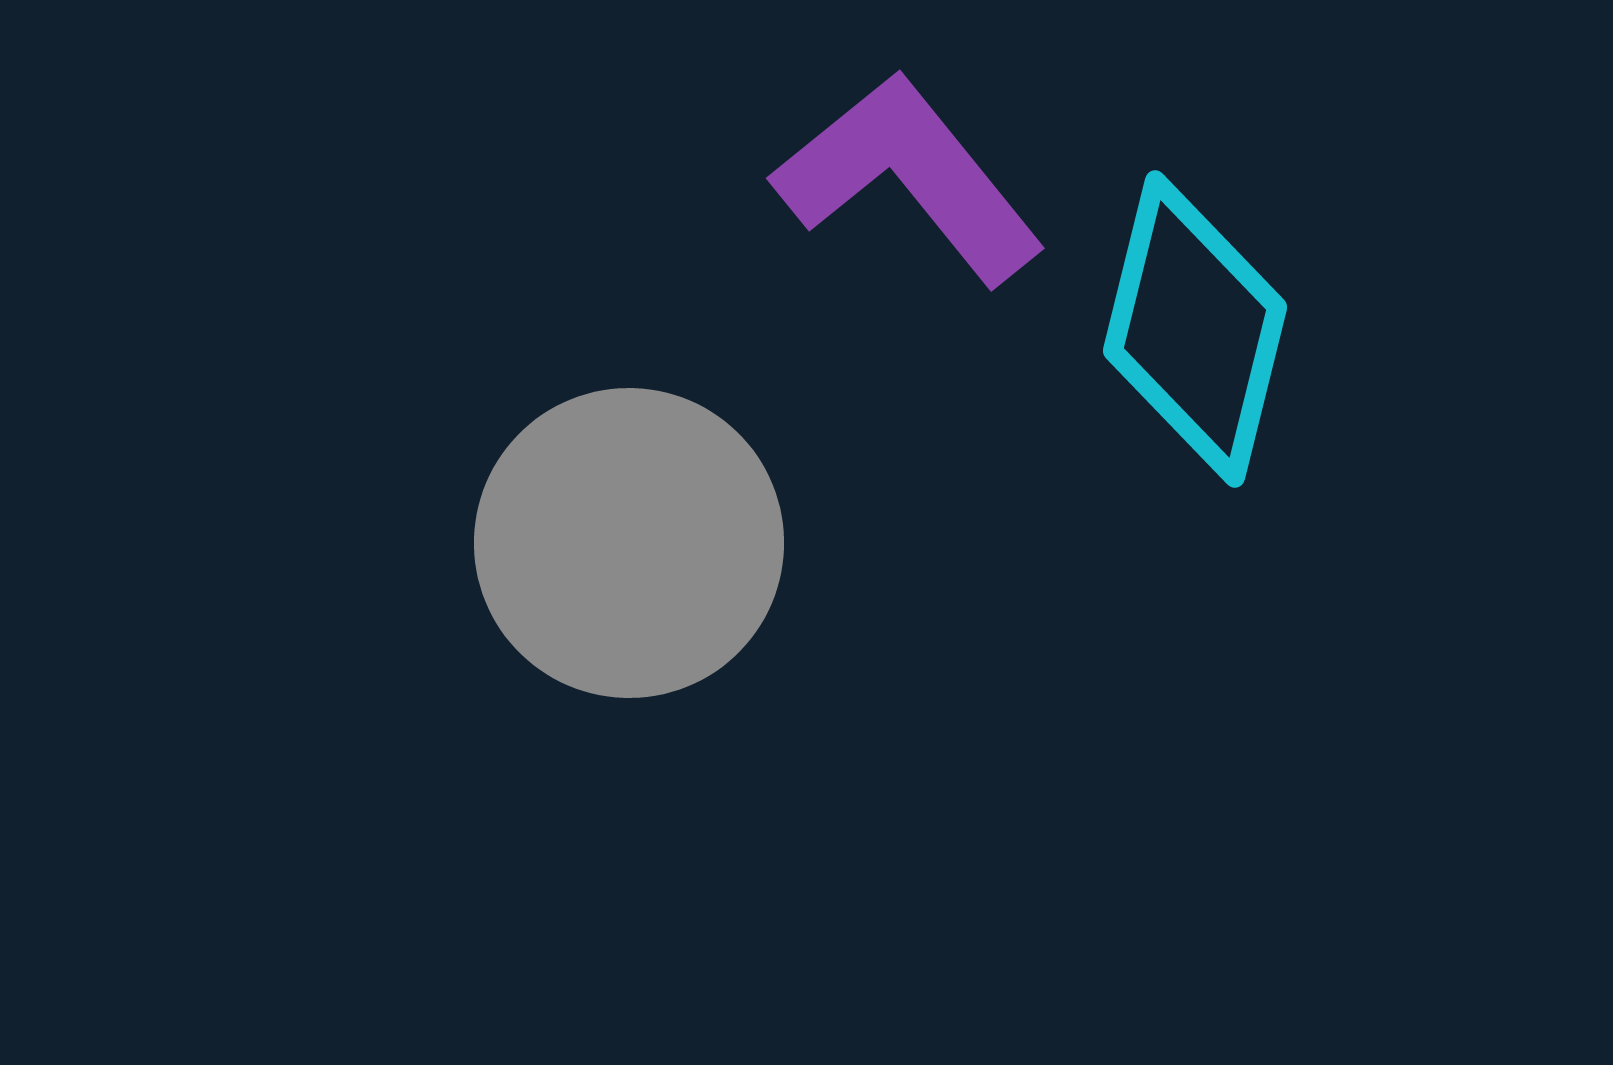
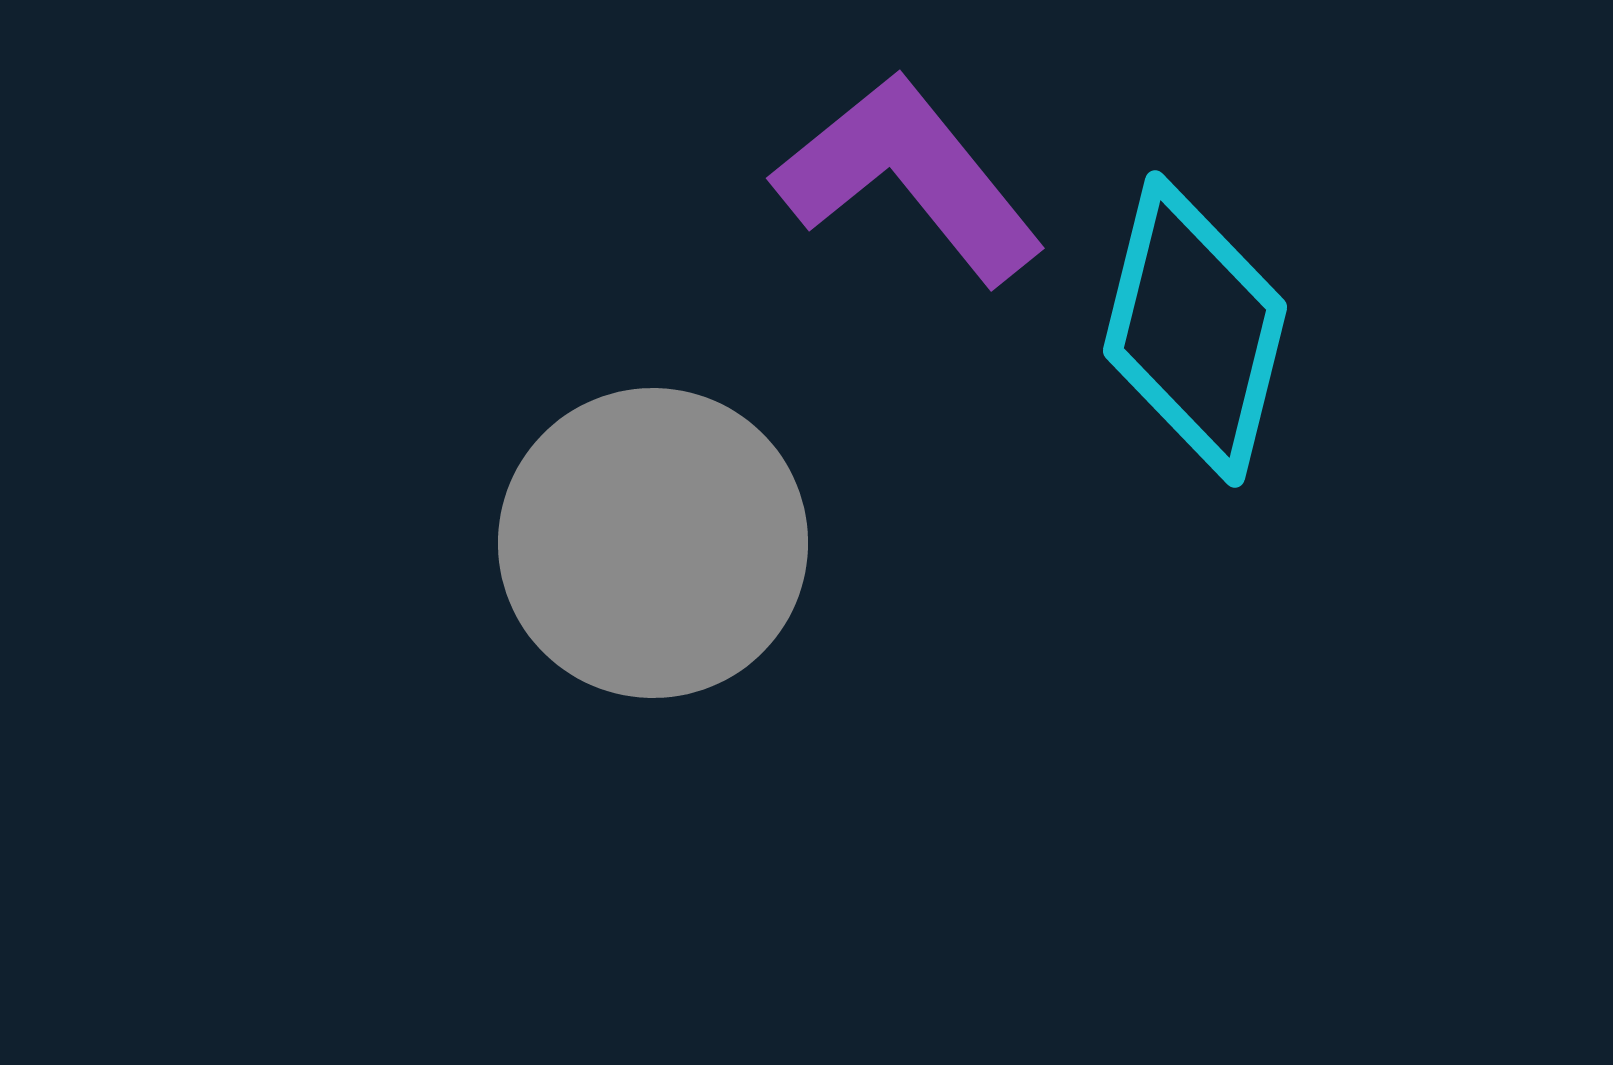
gray circle: moved 24 px right
